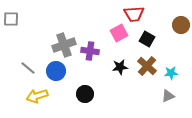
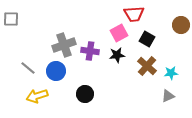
black star: moved 3 px left, 12 px up
